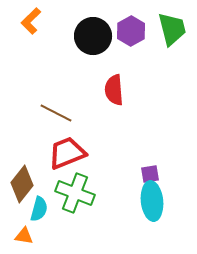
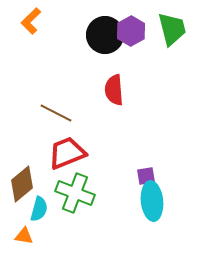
black circle: moved 12 px right, 1 px up
purple square: moved 4 px left, 2 px down
brown diamond: rotated 12 degrees clockwise
